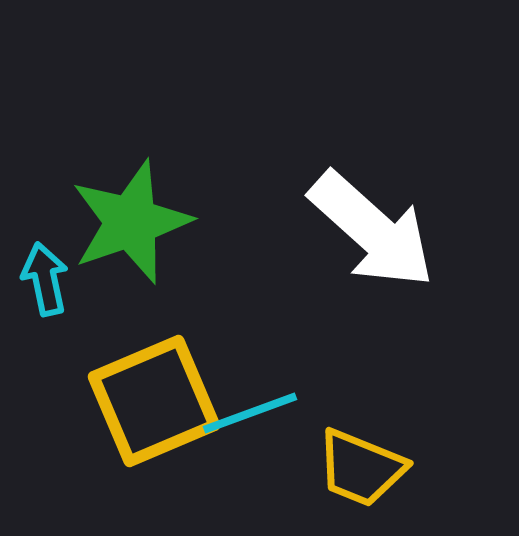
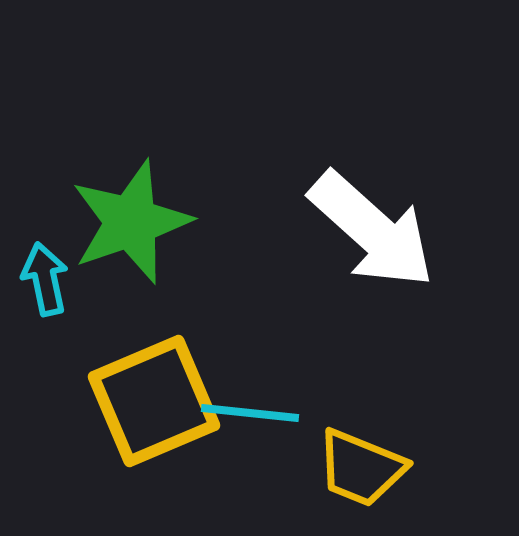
cyan line: rotated 26 degrees clockwise
